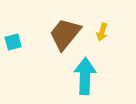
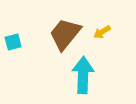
yellow arrow: rotated 42 degrees clockwise
cyan arrow: moved 2 px left, 1 px up
